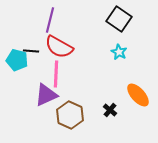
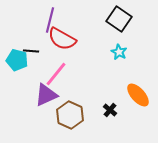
red semicircle: moved 3 px right, 8 px up
pink line: rotated 36 degrees clockwise
